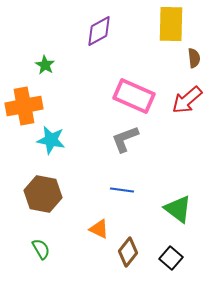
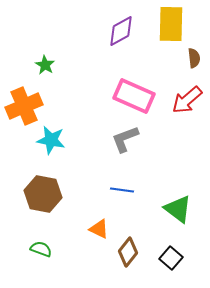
purple diamond: moved 22 px right
orange cross: rotated 12 degrees counterclockwise
green semicircle: rotated 40 degrees counterclockwise
